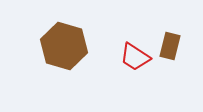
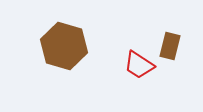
red trapezoid: moved 4 px right, 8 px down
